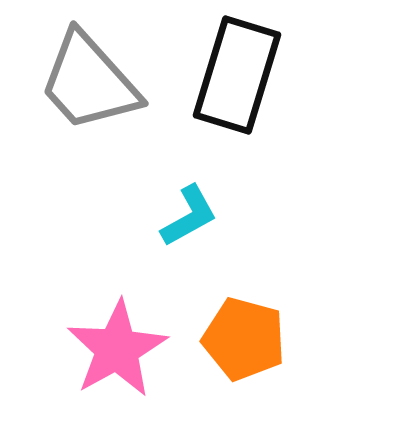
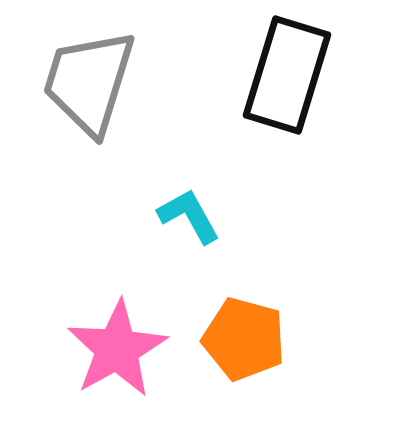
black rectangle: moved 50 px right
gray trapezoid: rotated 59 degrees clockwise
cyan L-shape: rotated 90 degrees counterclockwise
